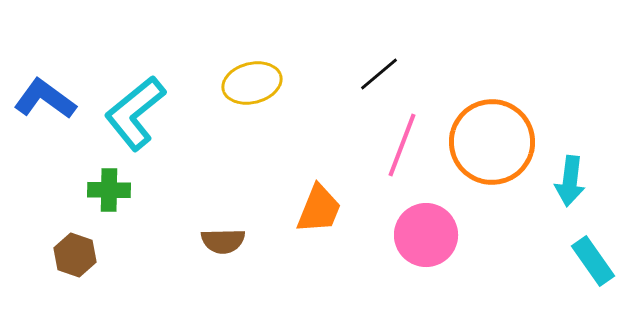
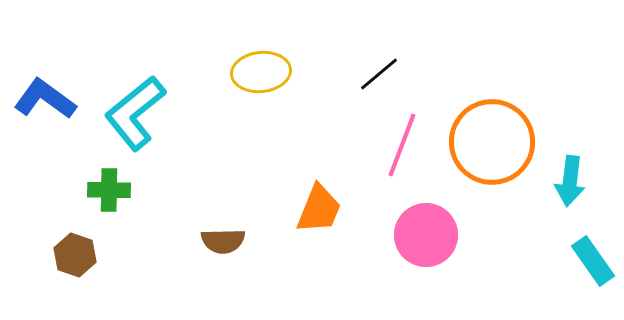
yellow ellipse: moved 9 px right, 11 px up; rotated 8 degrees clockwise
